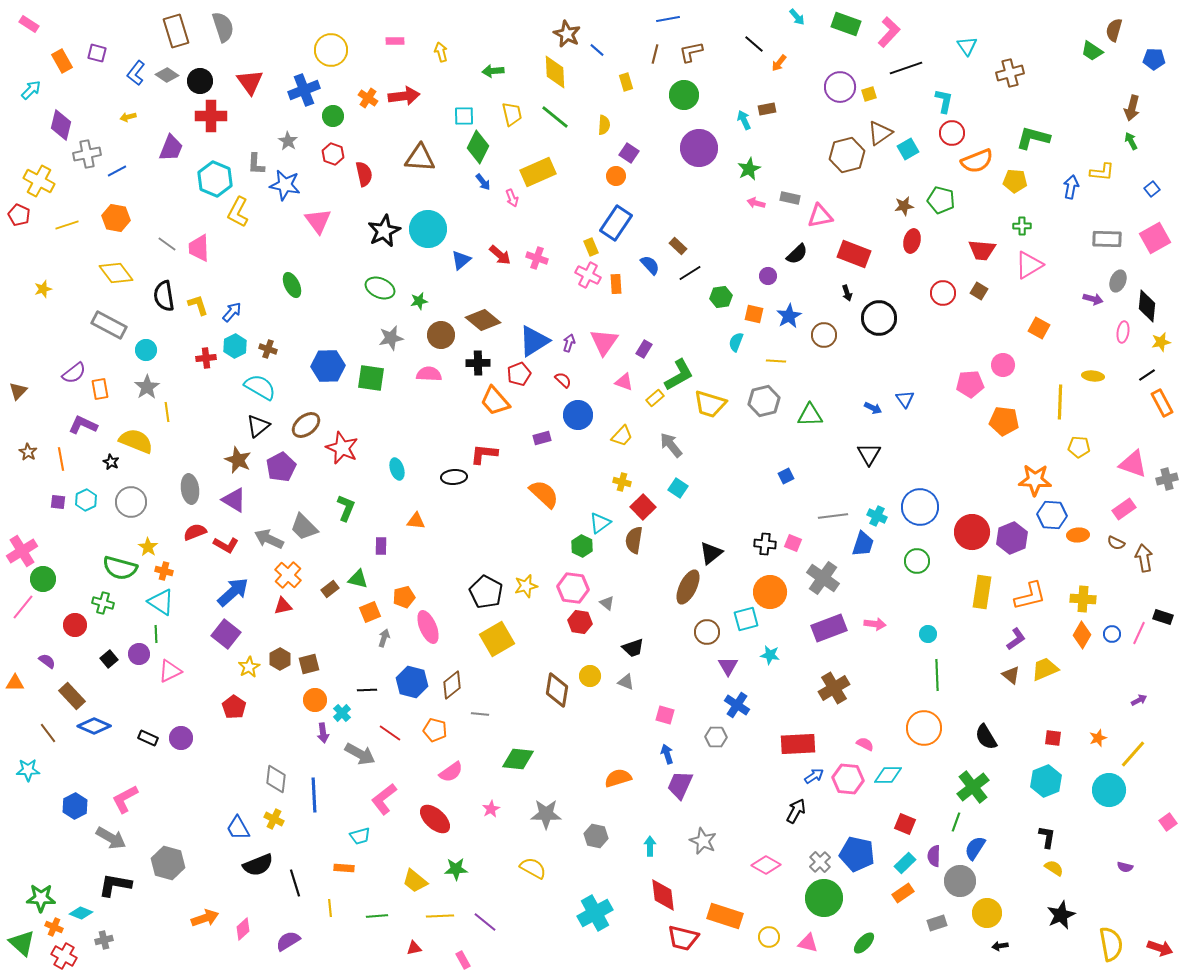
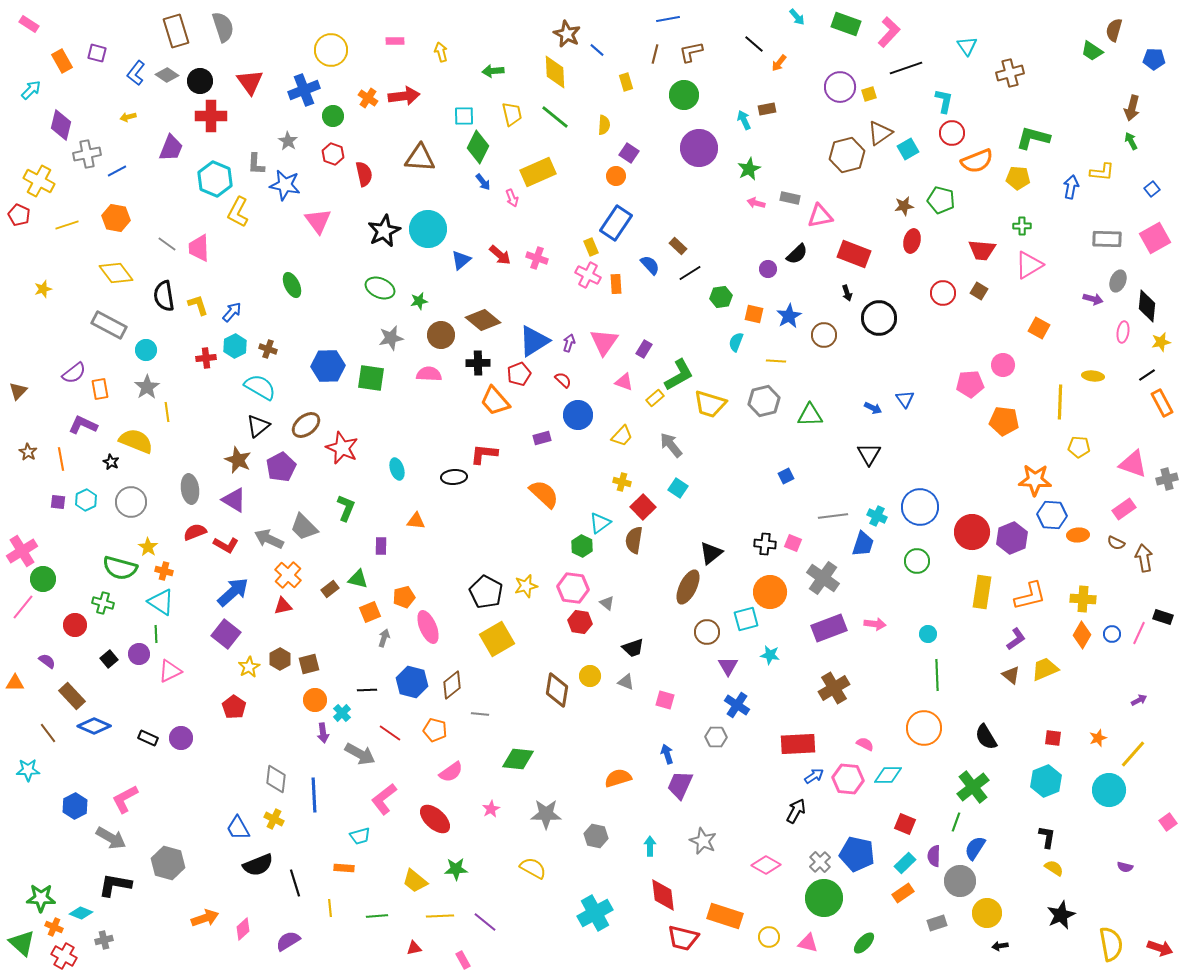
yellow pentagon at (1015, 181): moved 3 px right, 3 px up
purple circle at (768, 276): moved 7 px up
pink square at (665, 715): moved 15 px up
